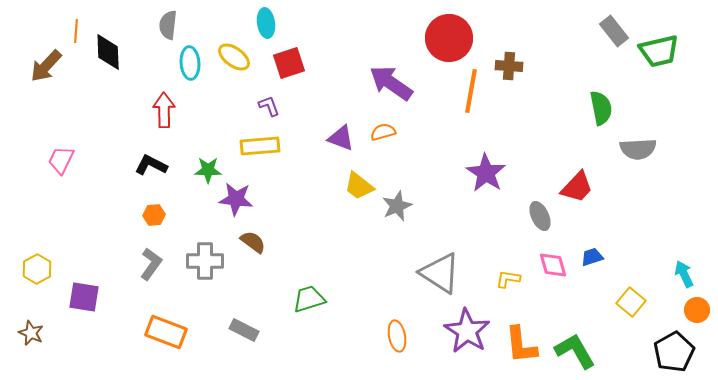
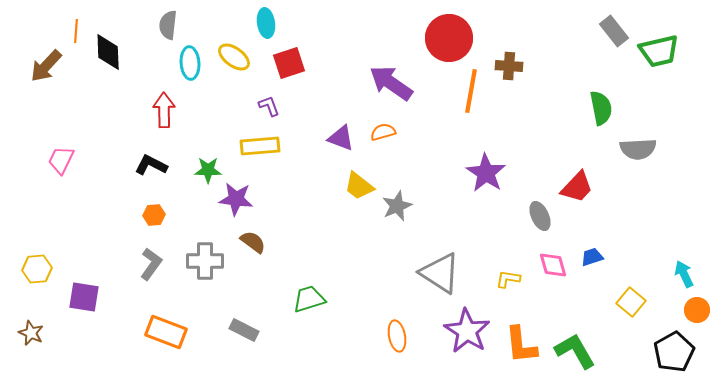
yellow hexagon at (37, 269): rotated 24 degrees clockwise
